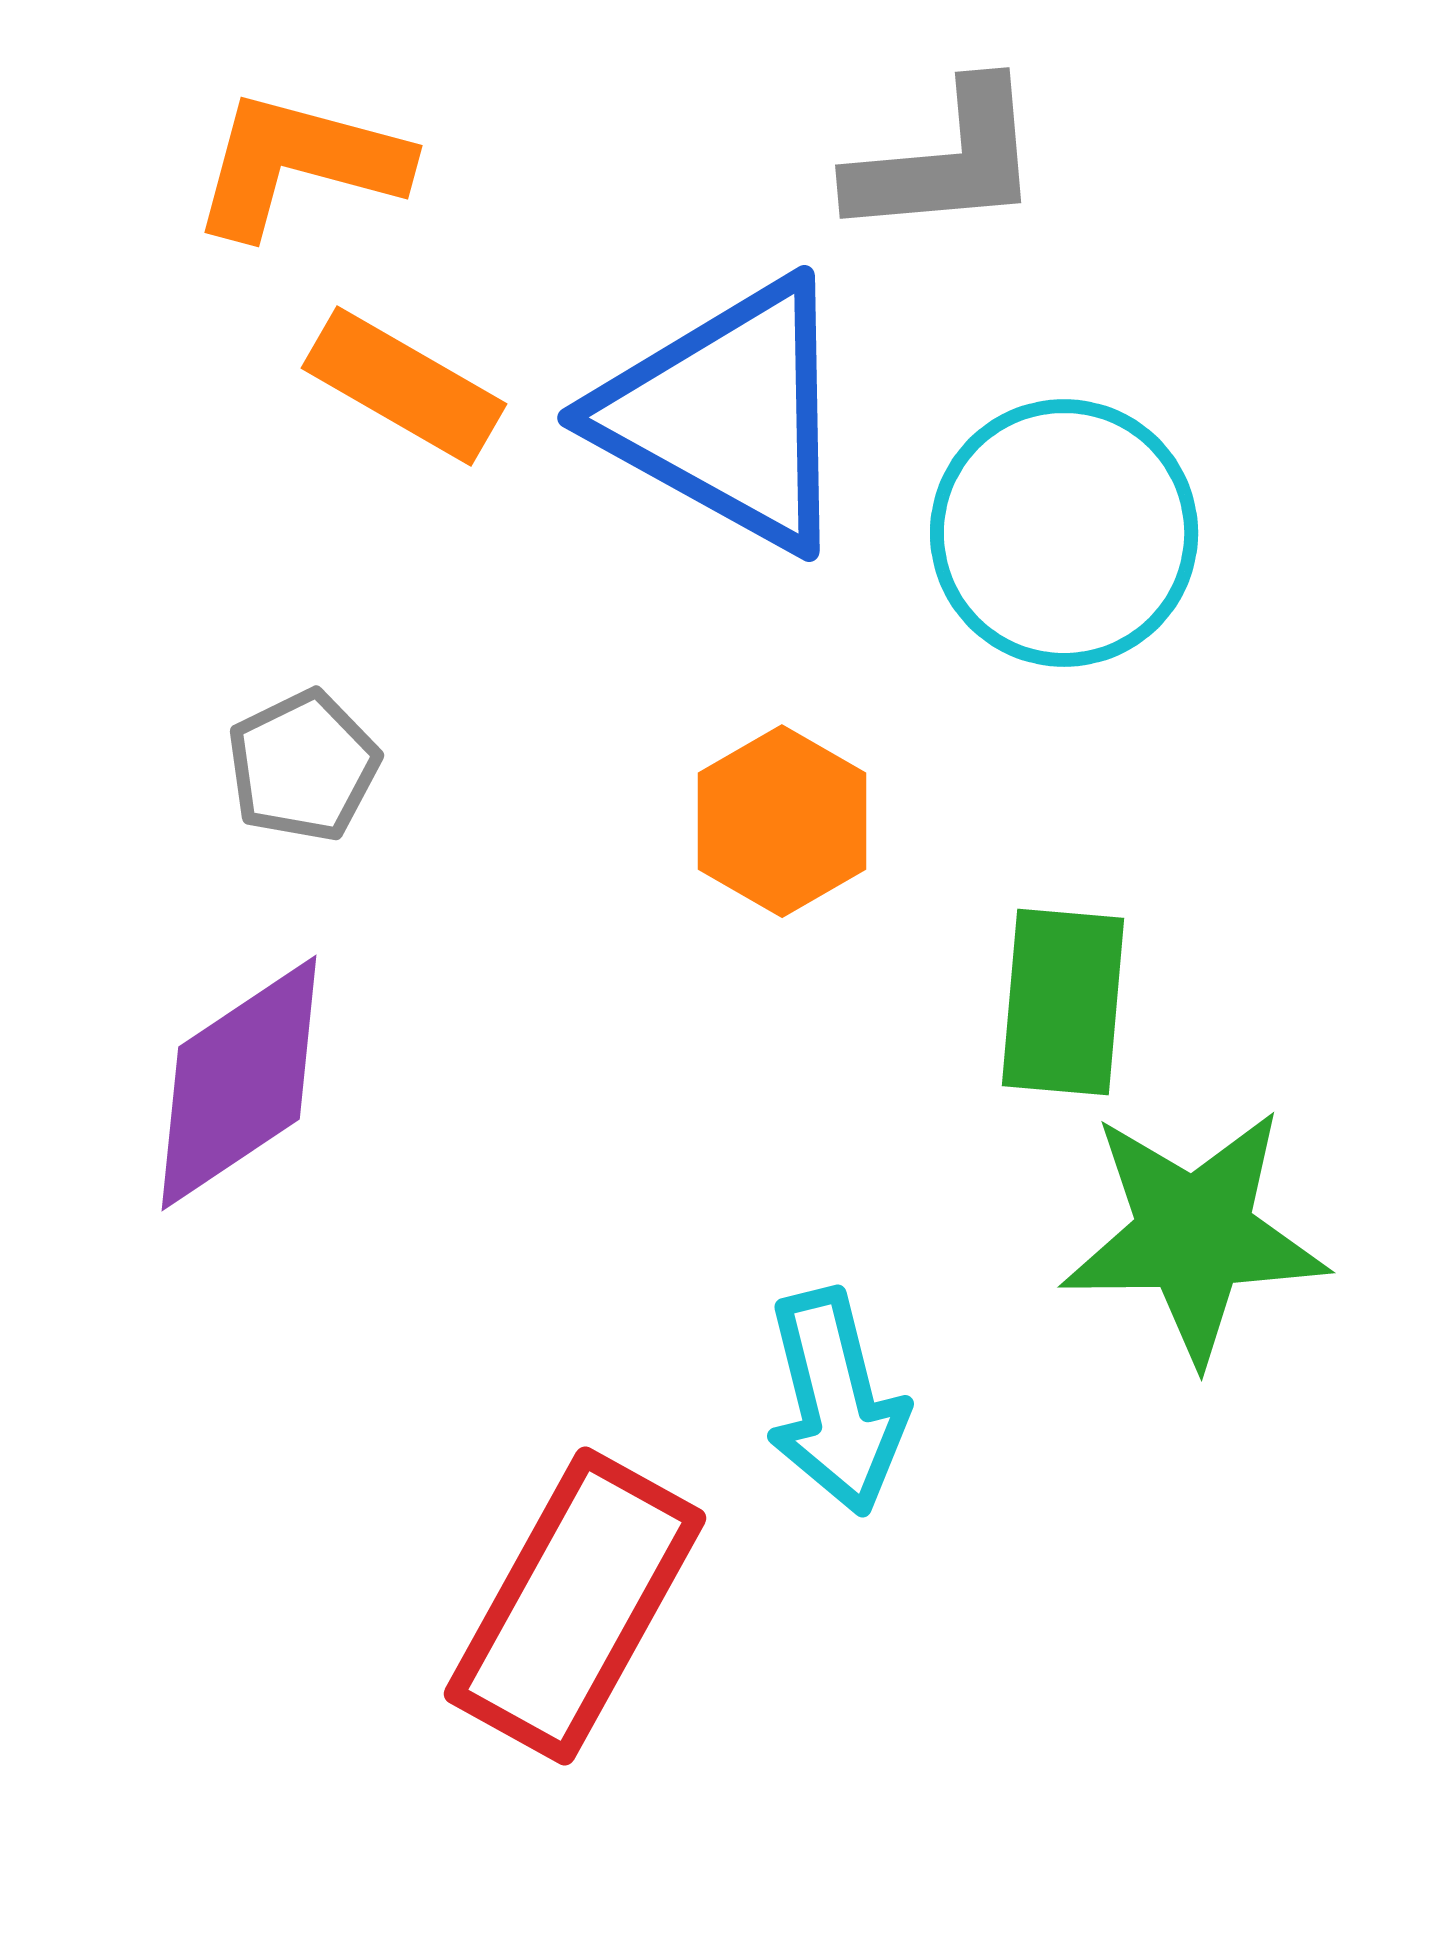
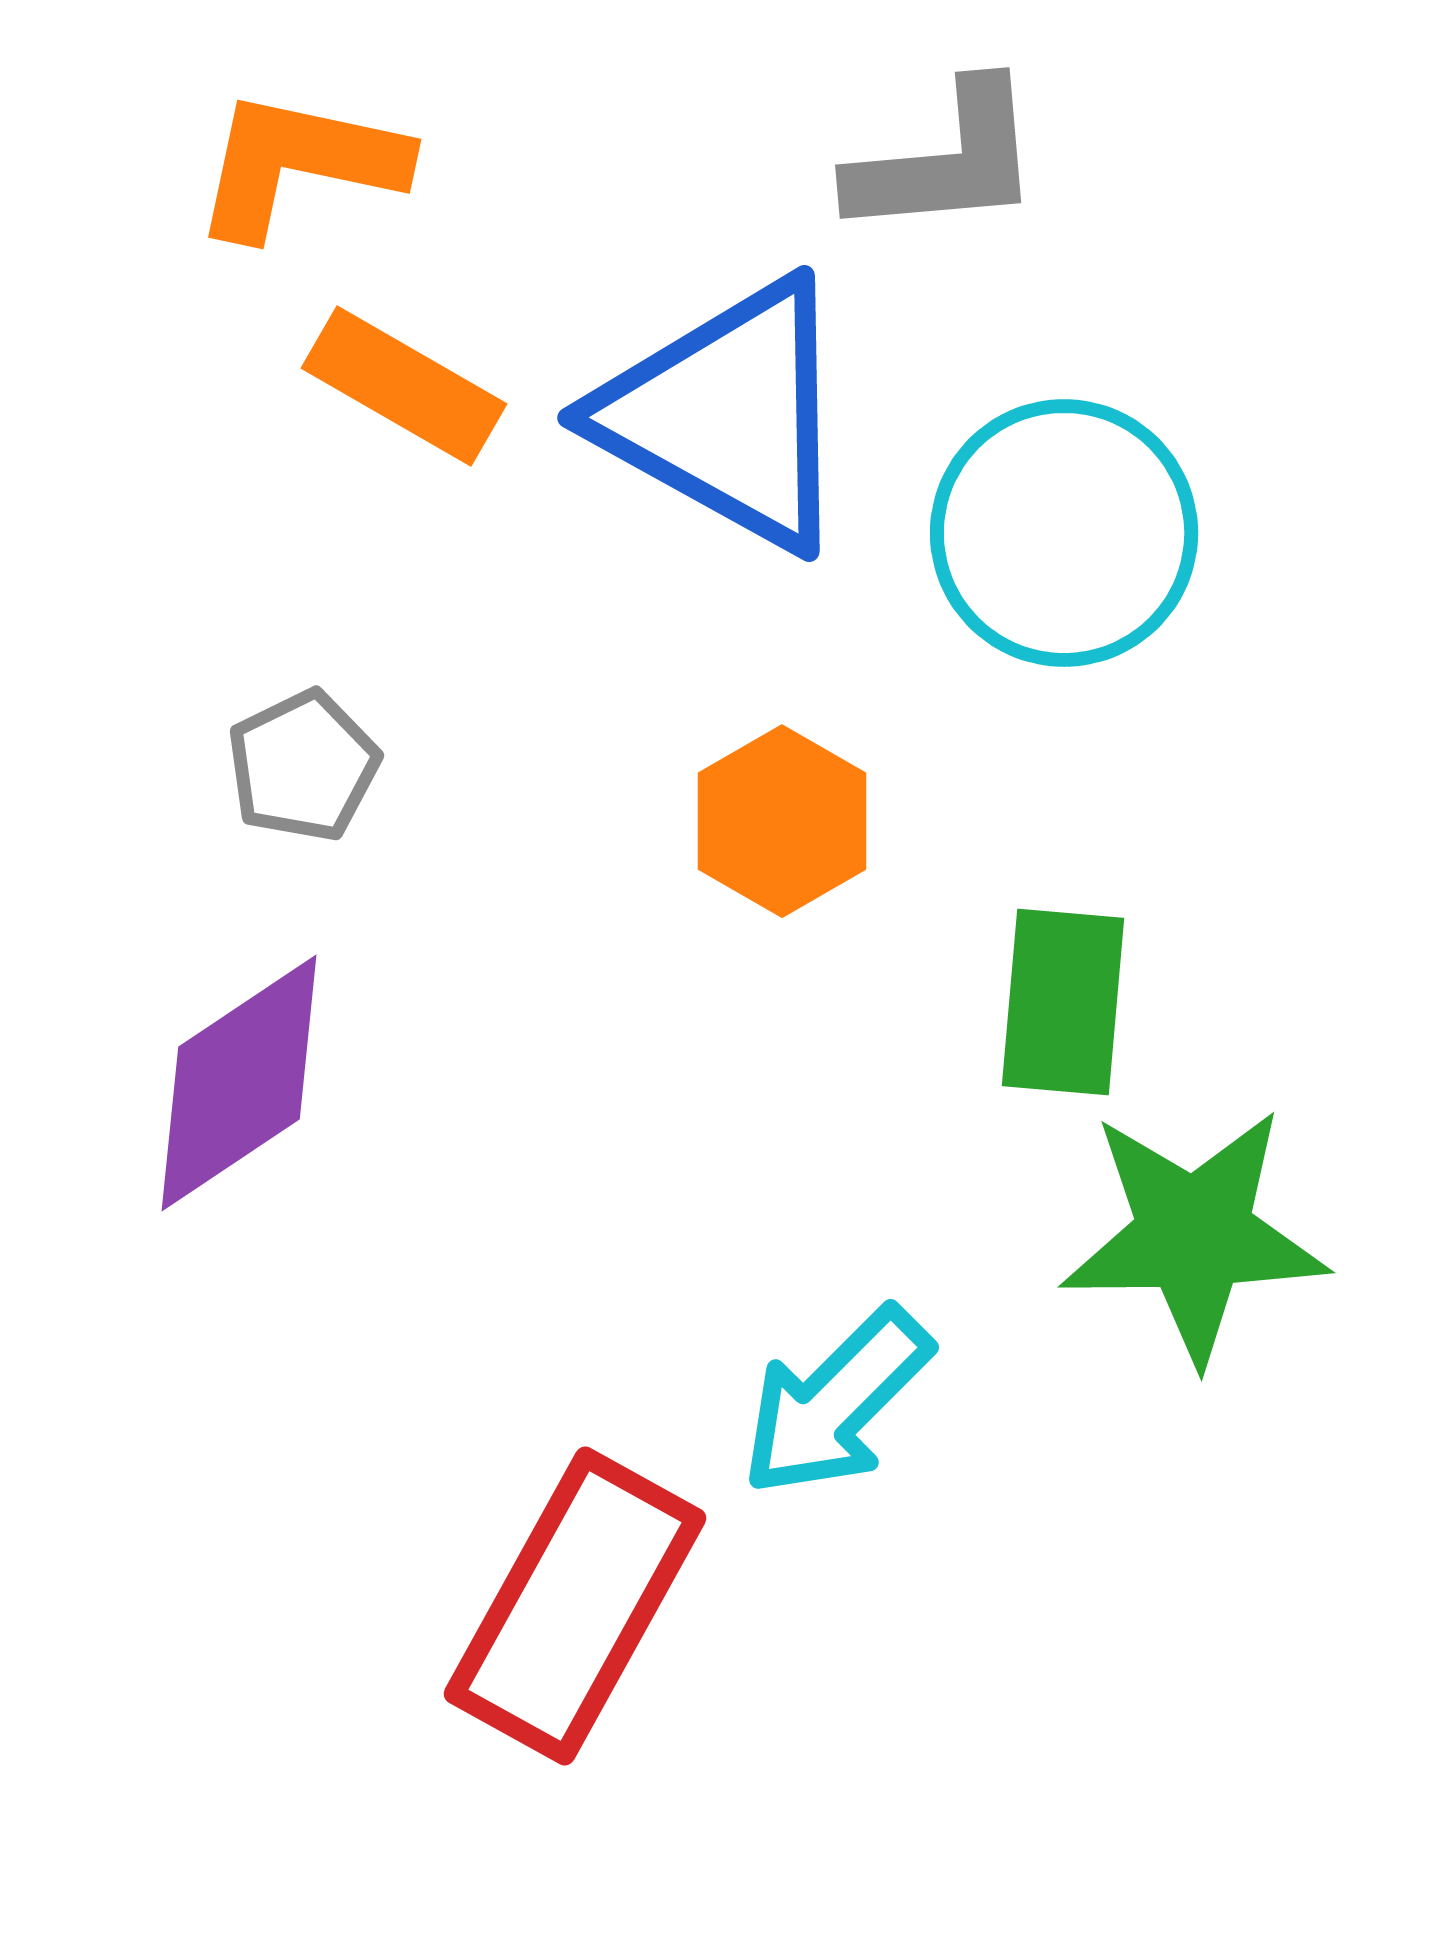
orange L-shape: rotated 3 degrees counterclockwise
cyan arrow: rotated 59 degrees clockwise
